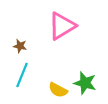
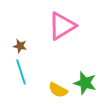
cyan line: moved 1 px left, 3 px up; rotated 40 degrees counterclockwise
